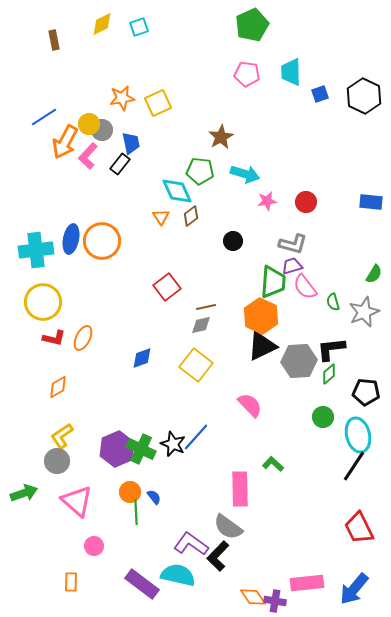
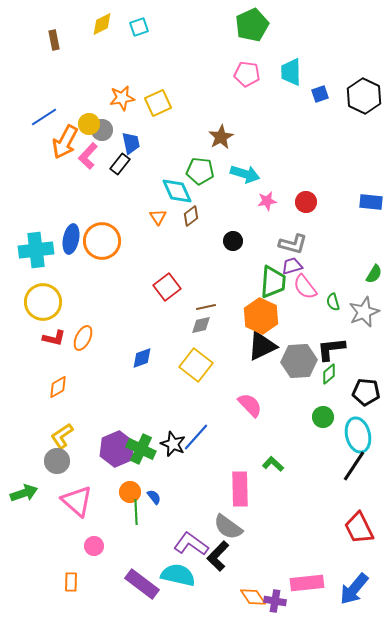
orange triangle at (161, 217): moved 3 px left
